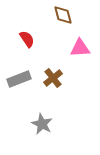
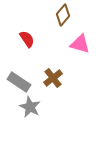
brown diamond: rotated 55 degrees clockwise
pink triangle: moved 4 px up; rotated 20 degrees clockwise
gray rectangle: moved 3 px down; rotated 55 degrees clockwise
gray star: moved 12 px left, 17 px up
